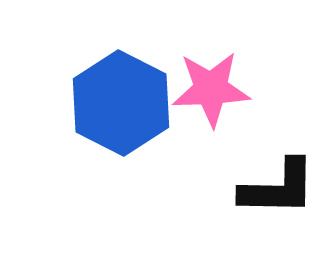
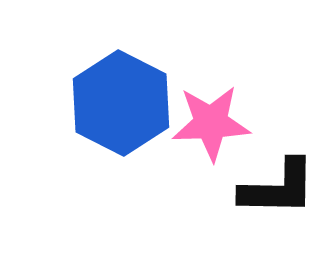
pink star: moved 34 px down
